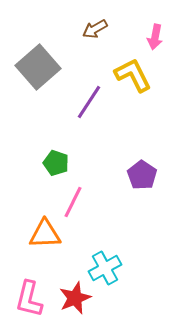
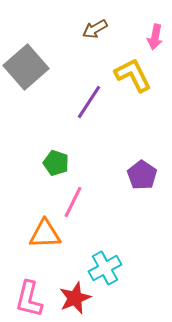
gray square: moved 12 px left
